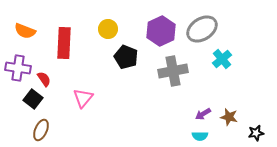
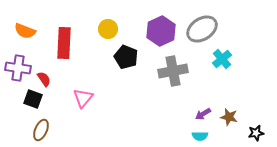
black square: rotated 18 degrees counterclockwise
